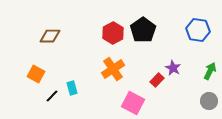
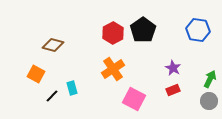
brown diamond: moved 3 px right, 9 px down; rotated 15 degrees clockwise
green arrow: moved 8 px down
red rectangle: moved 16 px right, 10 px down; rotated 24 degrees clockwise
pink square: moved 1 px right, 4 px up
